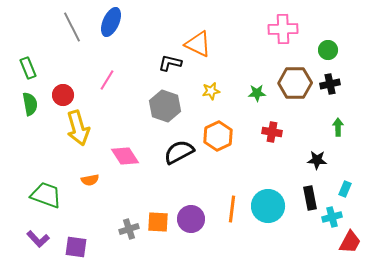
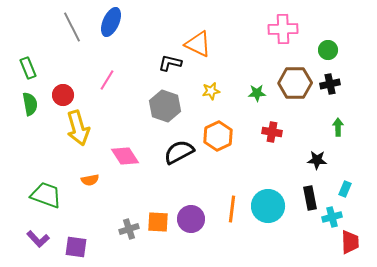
red trapezoid: rotated 30 degrees counterclockwise
